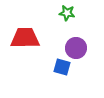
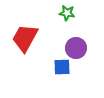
red trapezoid: rotated 60 degrees counterclockwise
blue square: rotated 18 degrees counterclockwise
